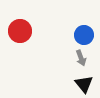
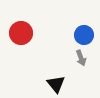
red circle: moved 1 px right, 2 px down
black triangle: moved 28 px left
